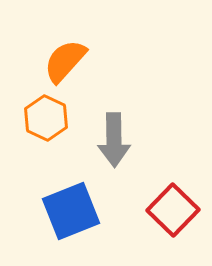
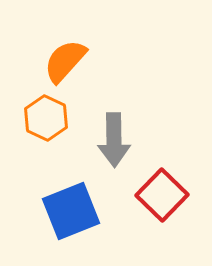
red square: moved 11 px left, 15 px up
